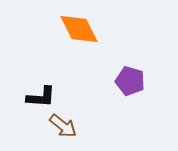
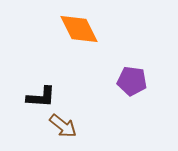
purple pentagon: moved 2 px right; rotated 8 degrees counterclockwise
